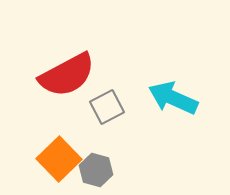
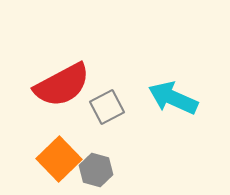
red semicircle: moved 5 px left, 10 px down
